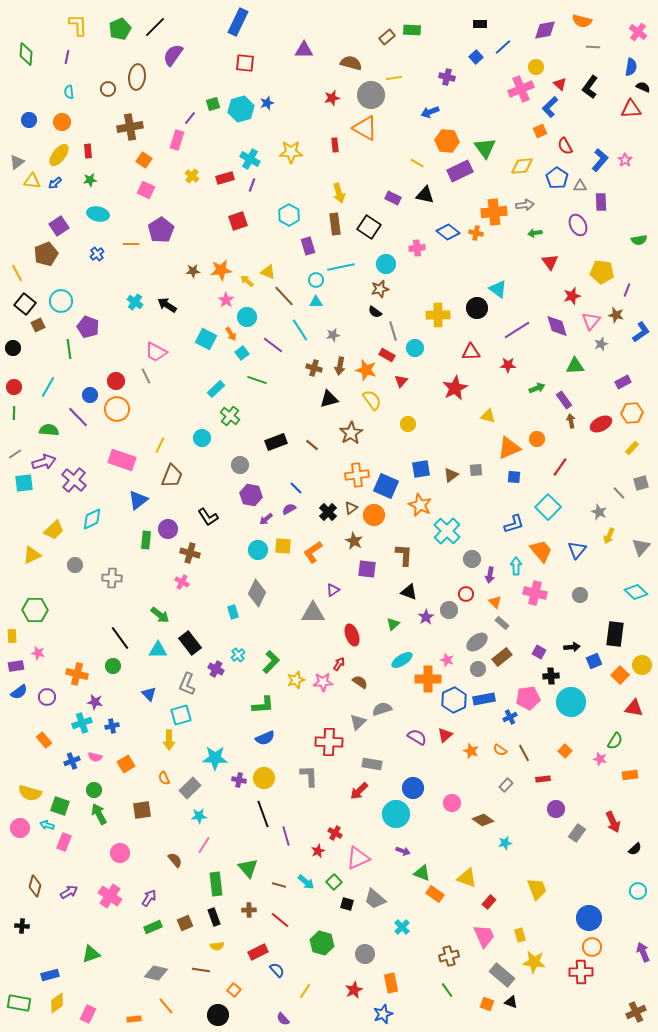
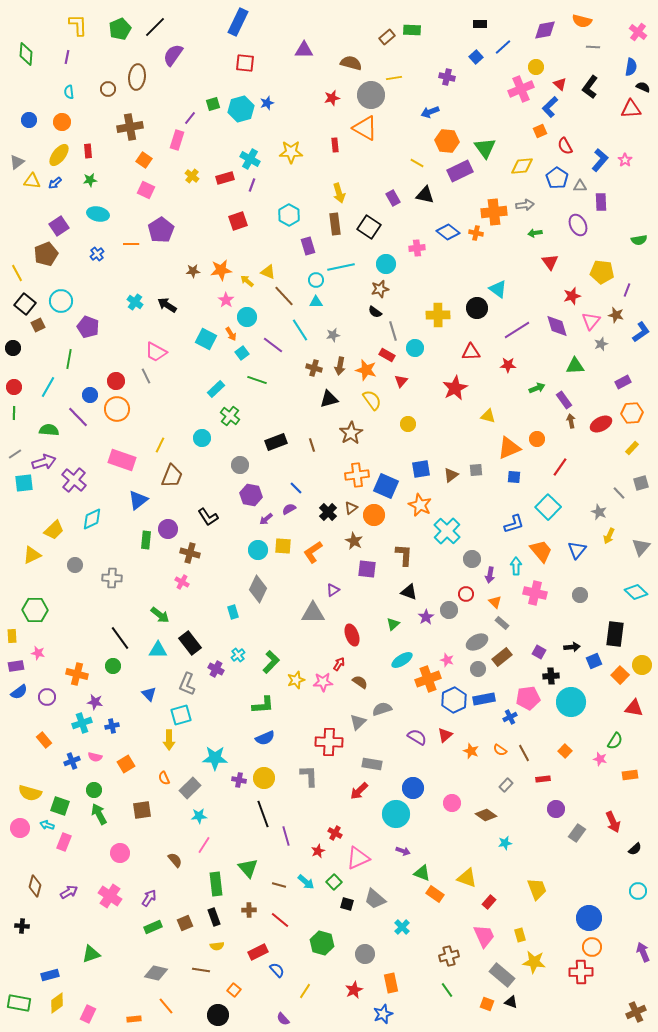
purple rectangle at (393, 198): rotated 35 degrees clockwise
green line at (69, 349): moved 10 px down; rotated 18 degrees clockwise
brown line at (312, 445): rotated 32 degrees clockwise
gray diamond at (257, 593): moved 1 px right, 4 px up
gray ellipse at (477, 642): rotated 10 degrees clockwise
orange cross at (428, 679): rotated 20 degrees counterclockwise
brown diamond at (483, 820): moved 3 px right, 5 px up
